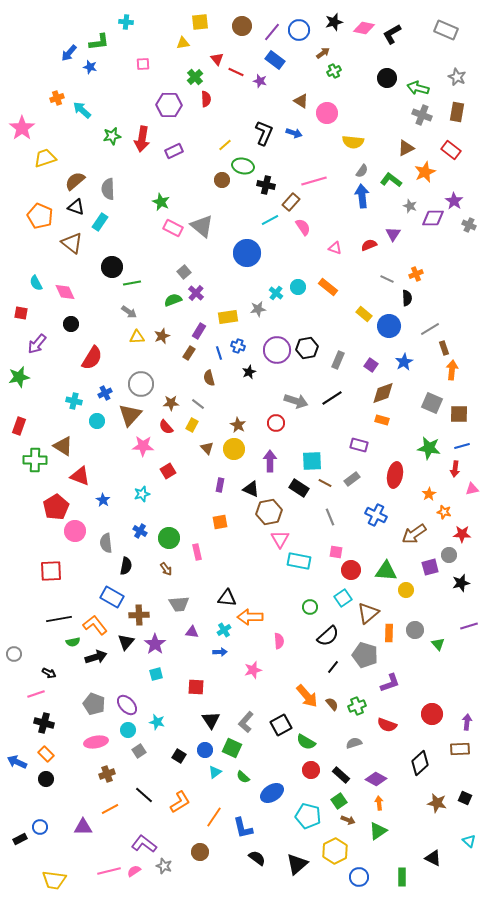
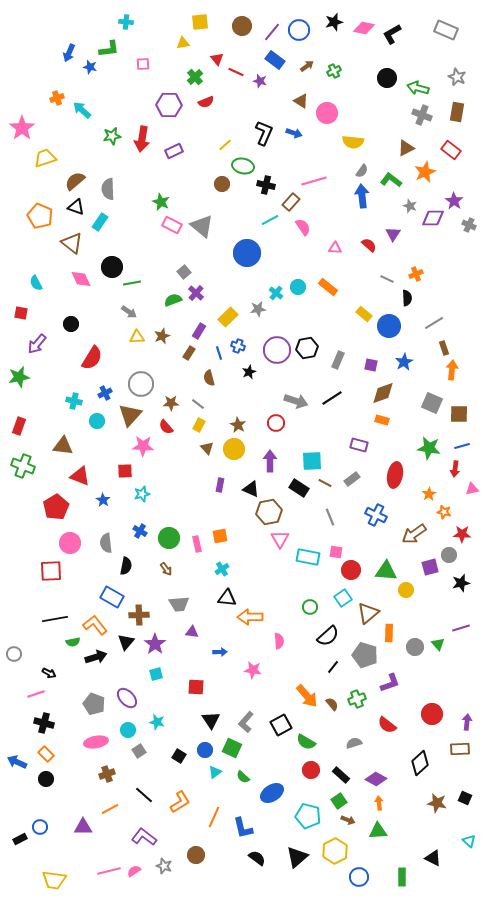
green L-shape at (99, 42): moved 10 px right, 7 px down
blue arrow at (69, 53): rotated 18 degrees counterclockwise
brown arrow at (323, 53): moved 16 px left, 13 px down
red semicircle at (206, 99): moved 3 px down; rotated 70 degrees clockwise
brown circle at (222, 180): moved 4 px down
pink rectangle at (173, 228): moved 1 px left, 3 px up
red semicircle at (369, 245): rotated 63 degrees clockwise
pink triangle at (335, 248): rotated 16 degrees counterclockwise
pink diamond at (65, 292): moved 16 px right, 13 px up
yellow rectangle at (228, 317): rotated 36 degrees counterclockwise
gray line at (430, 329): moved 4 px right, 6 px up
purple square at (371, 365): rotated 24 degrees counterclockwise
yellow rectangle at (192, 425): moved 7 px right
brown triangle at (63, 446): rotated 25 degrees counterclockwise
green cross at (35, 460): moved 12 px left, 6 px down; rotated 20 degrees clockwise
red square at (168, 471): moved 43 px left; rotated 28 degrees clockwise
orange square at (220, 522): moved 14 px down
pink circle at (75, 531): moved 5 px left, 12 px down
pink rectangle at (197, 552): moved 8 px up
cyan rectangle at (299, 561): moved 9 px right, 4 px up
black line at (59, 619): moved 4 px left
purple line at (469, 626): moved 8 px left, 2 px down
cyan cross at (224, 630): moved 2 px left, 61 px up
gray circle at (415, 630): moved 17 px down
pink star at (253, 670): rotated 24 degrees clockwise
purple ellipse at (127, 705): moved 7 px up
green cross at (357, 706): moved 7 px up
red semicircle at (387, 725): rotated 18 degrees clockwise
orange line at (214, 817): rotated 10 degrees counterclockwise
green triangle at (378, 831): rotated 30 degrees clockwise
purple L-shape at (144, 844): moved 7 px up
brown circle at (200, 852): moved 4 px left, 3 px down
black triangle at (297, 864): moved 7 px up
